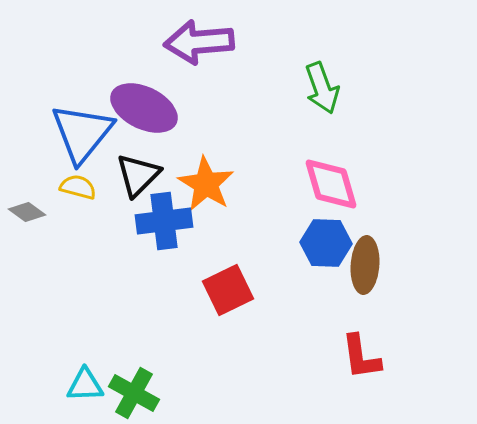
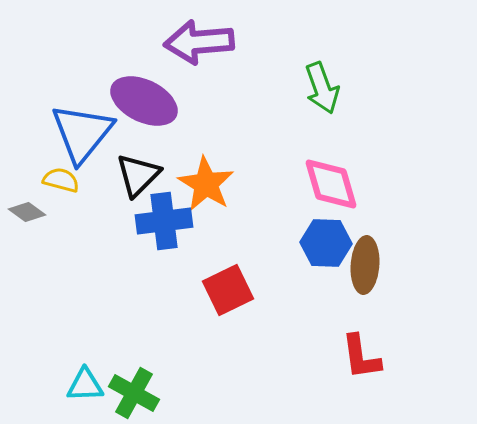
purple ellipse: moved 7 px up
yellow semicircle: moved 17 px left, 7 px up
